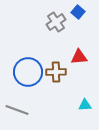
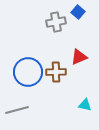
gray cross: rotated 24 degrees clockwise
red triangle: rotated 18 degrees counterclockwise
cyan triangle: rotated 16 degrees clockwise
gray line: rotated 35 degrees counterclockwise
